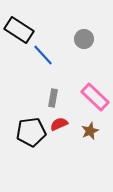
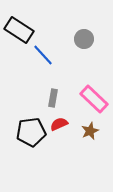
pink rectangle: moved 1 px left, 2 px down
